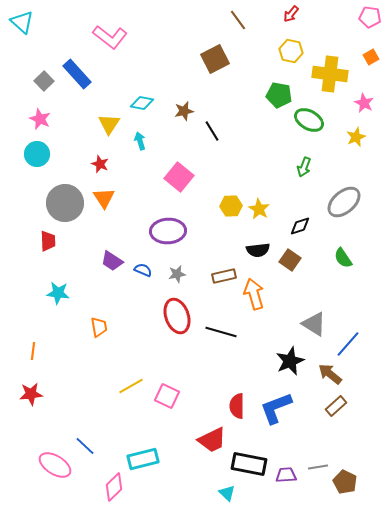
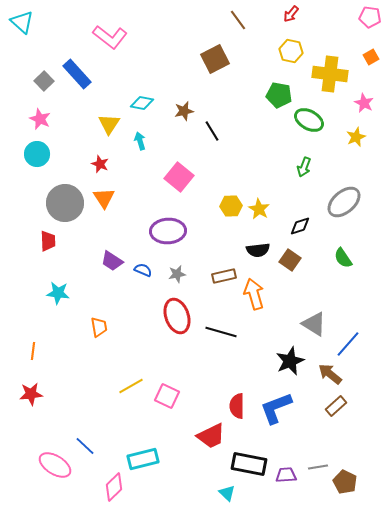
red trapezoid at (212, 440): moved 1 px left, 4 px up
